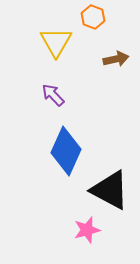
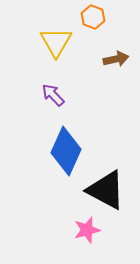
black triangle: moved 4 px left
